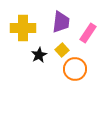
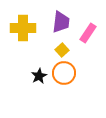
black star: moved 21 px down
orange circle: moved 11 px left, 4 px down
